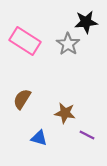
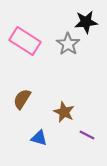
brown star: moved 1 px left, 1 px up; rotated 15 degrees clockwise
